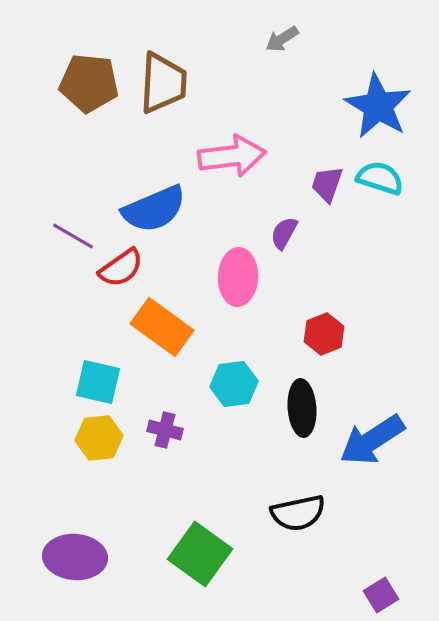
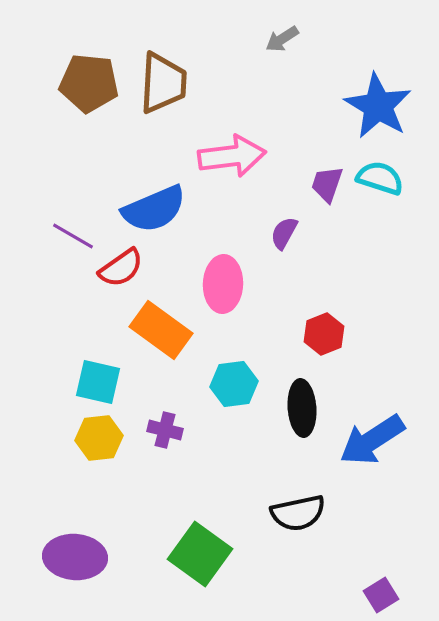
pink ellipse: moved 15 px left, 7 px down
orange rectangle: moved 1 px left, 3 px down
